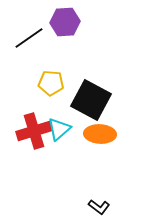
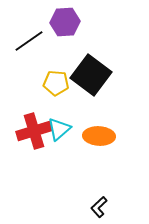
black line: moved 3 px down
yellow pentagon: moved 5 px right
black square: moved 25 px up; rotated 9 degrees clockwise
orange ellipse: moved 1 px left, 2 px down
black L-shape: rotated 100 degrees clockwise
